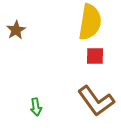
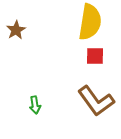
green arrow: moved 1 px left, 2 px up
